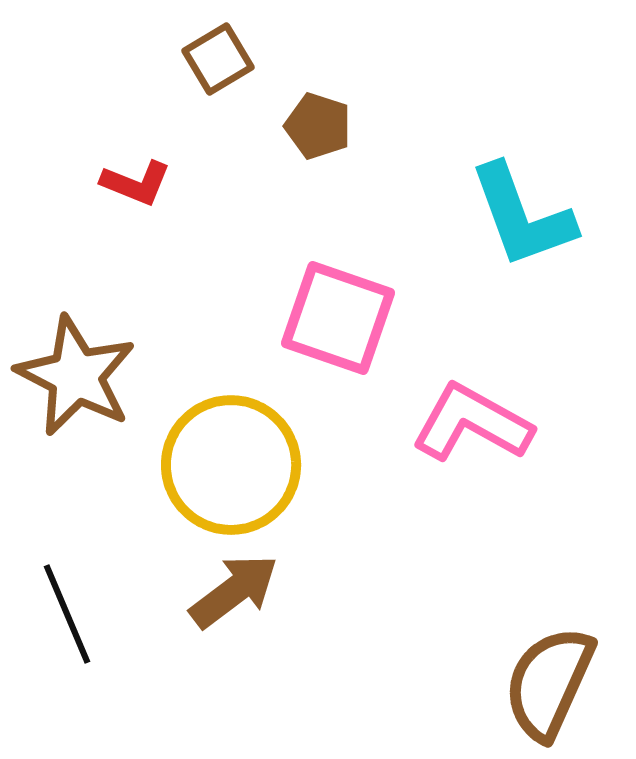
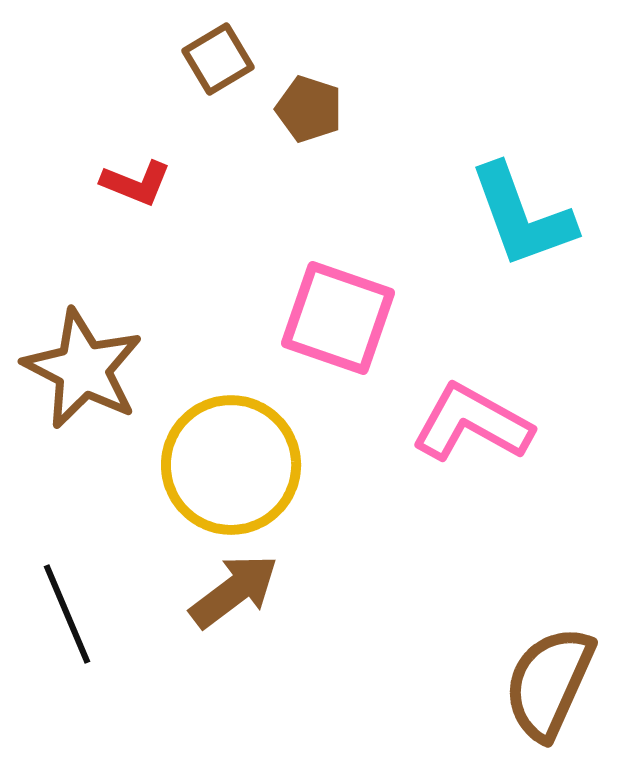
brown pentagon: moved 9 px left, 17 px up
brown star: moved 7 px right, 7 px up
